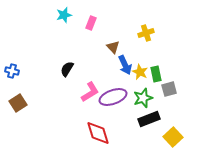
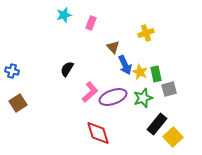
pink L-shape: rotated 10 degrees counterclockwise
black rectangle: moved 8 px right, 5 px down; rotated 30 degrees counterclockwise
